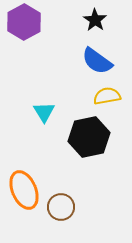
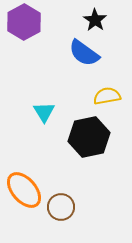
blue semicircle: moved 13 px left, 8 px up
orange ellipse: rotated 18 degrees counterclockwise
